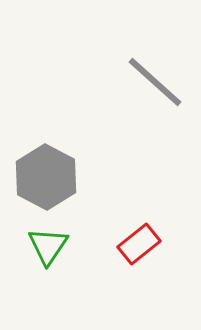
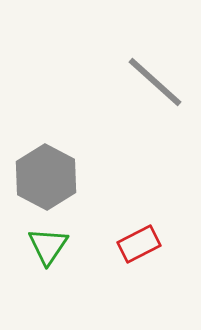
red rectangle: rotated 12 degrees clockwise
